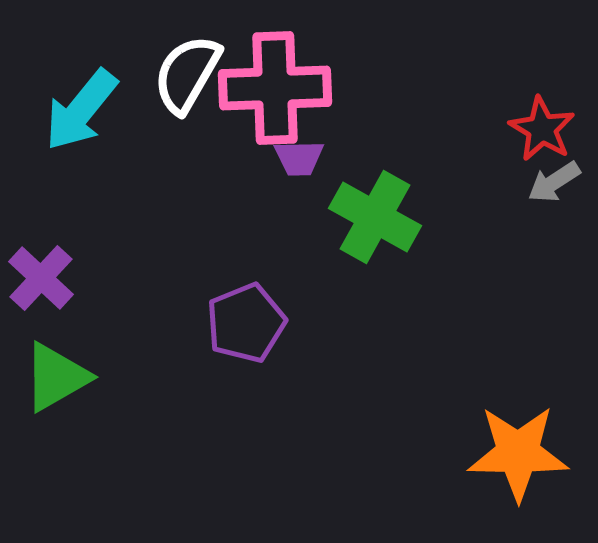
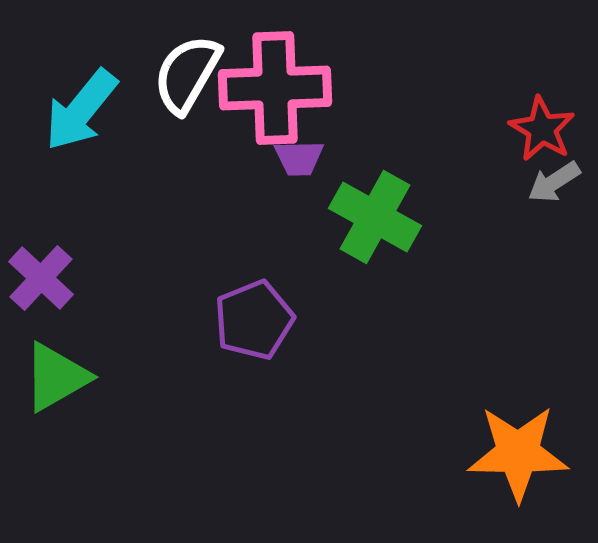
purple pentagon: moved 8 px right, 3 px up
